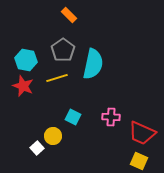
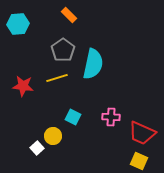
cyan hexagon: moved 8 px left, 36 px up; rotated 15 degrees counterclockwise
red star: rotated 15 degrees counterclockwise
